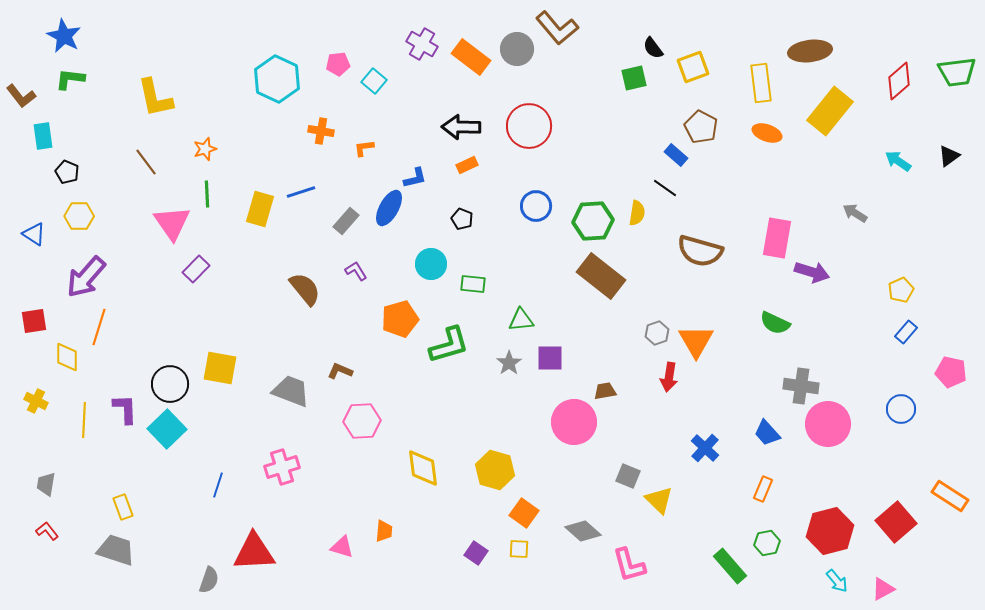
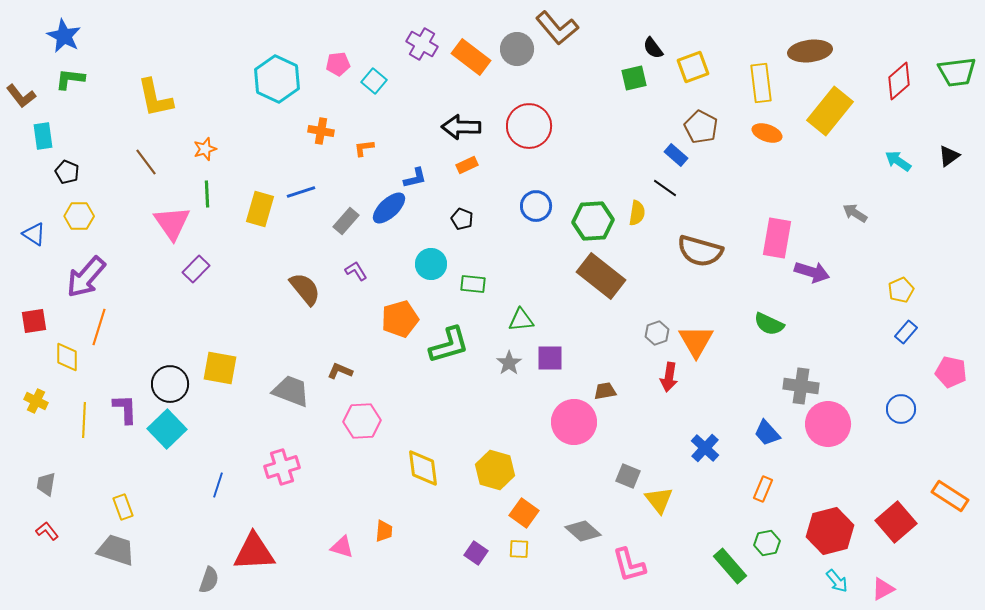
blue ellipse at (389, 208): rotated 18 degrees clockwise
green semicircle at (775, 323): moved 6 px left, 1 px down
yellow triangle at (659, 500): rotated 8 degrees clockwise
